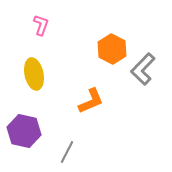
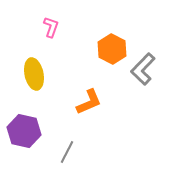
pink L-shape: moved 10 px right, 2 px down
orange L-shape: moved 2 px left, 1 px down
